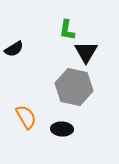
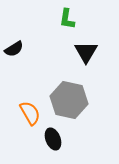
green L-shape: moved 11 px up
gray hexagon: moved 5 px left, 13 px down
orange semicircle: moved 4 px right, 4 px up
black ellipse: moved 9 px left, 10 px down; rotated 65 degrees clockwise
